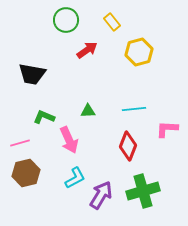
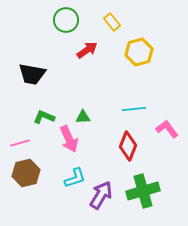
green triangle: moved 5 px left, 6 px down
pink L-shape: rotated 50 degrees clockwise
pink arrow: moved 1 px up
cyan L-shape: rotated 10 degrees clockwise
